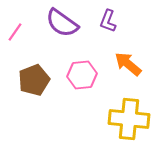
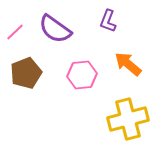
purple semicircle: moved 7 px left, 6 px down
pink line: rotated 12 degrees clockwise
brown pentagon: moved 8 px left, 7 px up
yellow cross: moved 1 px left; rotated 21 degrees counterclockwise
